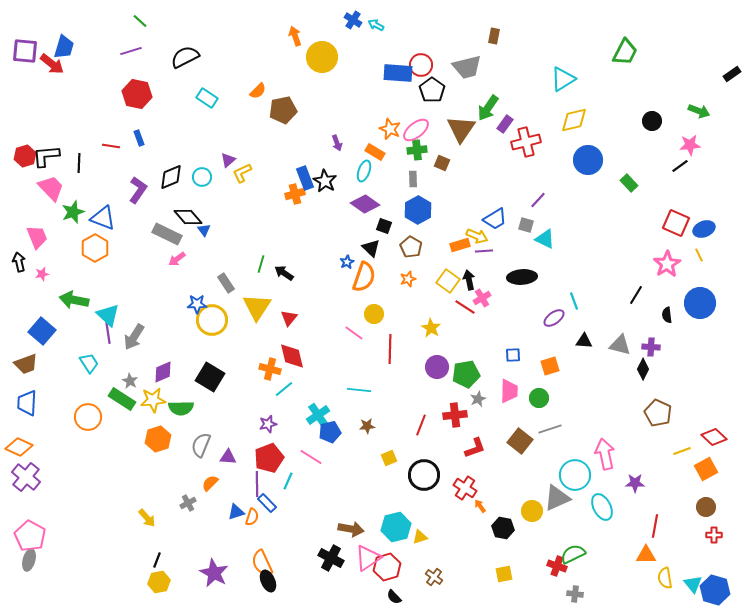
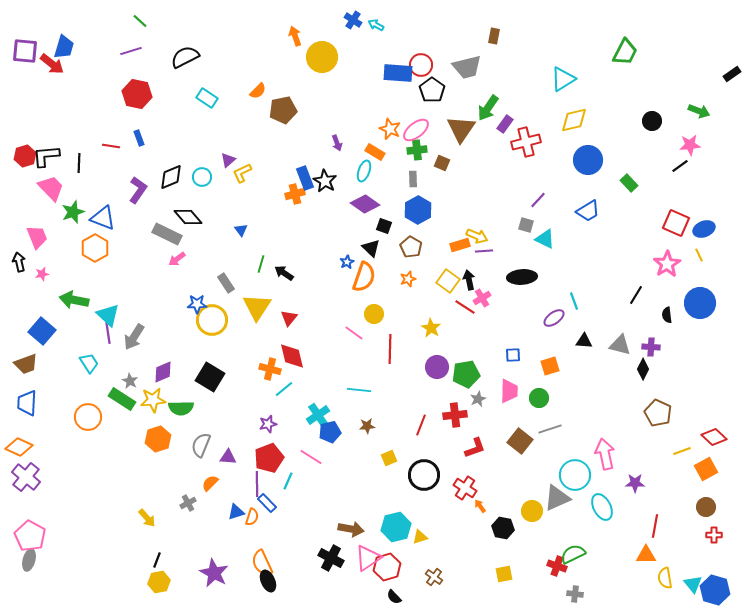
blue trapezoid at (495, 219): moved 93 px right, 8 px up
blue triangle at (204, 230): moved 37 px right
